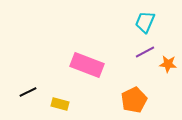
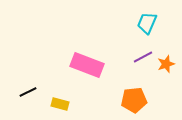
cyan trapezoid: moved 2 px right, 1 px down
purple line: moved 2 px left, 5 px down
orange star: moved 2 px left; rotated 24 degrees counterclockwise
orange pentagon: rotated 20 degrees clockwise
